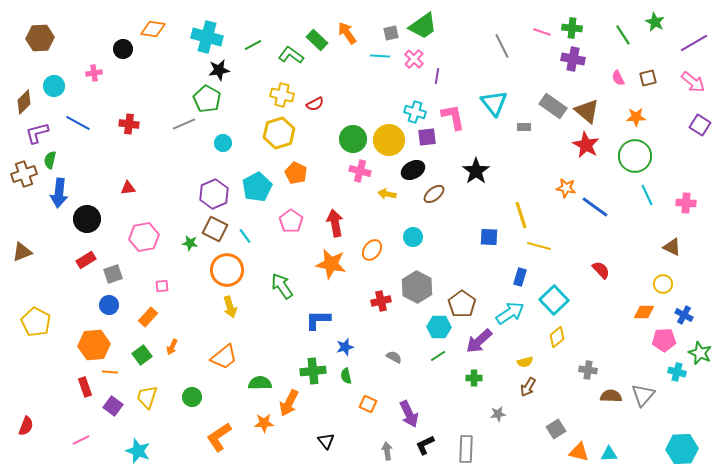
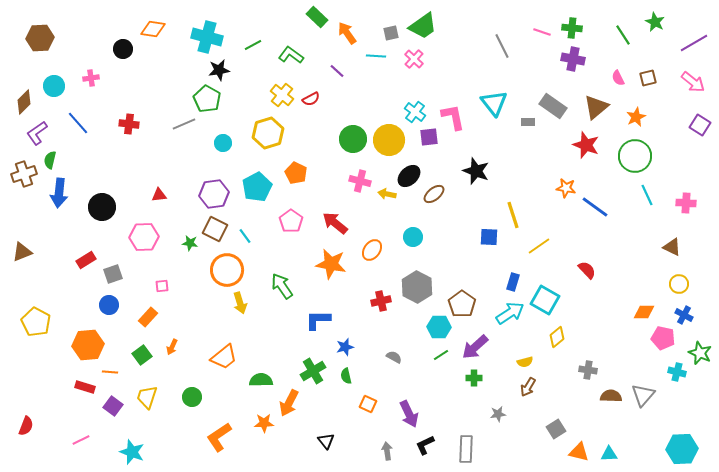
green rectangle at (317, 40): moved 23 px up
cyan line at (380, 56): moved 4 px left
pink cross at (94, 73): moved 3 px left, 5 px down
purple line at (437, 76): moved 100 px left, 5 px up; rotated 56 degrees counterclockwise
yellow cross at (282, 95): rotated 25 degrees clockwise
red semicircle at (315, 104): moved 4 px left, 5 px up
brown triangle at (587, 111): moved 9 px right, 4 px up; rotated 40 degrees clockwise
cyan cross at (415, 112): rotated 20 degrees clockwise
orange star at (636, 117): rotated 24 degrees counterclockwise
blue line at (78, 123): rotated 20 degrees clockwise
gray rectangle at (524, 127): moved 4 px right, 5 px up
purple L-shape at (37, 133): rotated 20 degrees counterclockwise
yellow hexagon at (279, 133): moved 11 px left
purple square at (427, 137): moved 2 px right
red star at (586, 145): rotated 8 degrees counterclockwise
black ellipse at (413, 170): moved 4 px left, 6 px down; rotated 15 degrees counterclockwise
pink cross at (360, 171): moved 10 px down
black star at (476, 171): rotated 16 degrees counterclockwise
red triangle at (128, 188): moved 31 px right, 7 px down
purple hexagon at (214, 194): rotated 16 degrees clockwise
yellow line at (521, 215): moved 8 px left
black circle at (87, 219): moved 15 px right, 12 px up
red arrow at (335, 223): rotated 40 degrees counterclockwise
pink hexagon at (144, 237): rotated 8 degrees clockwise
yellow line at (539, 246): rotated 50 degrees counterclockwise
red semicircle at (601, 270): moved 14 px left
blue rectangle at (520, 277): moved 7 px left, 5 px down
yellow circle at (663, 284): moved 16 px right
cyan square at (554, 300): moved 9 px left; rotated 16 degrees counterclockwise
yellow arrow at (230, 307): moved 10 px right, 4 px up
pink pentagon at (664, 340): moved 1 px left, 2 px up; rotated 15 degrees clockwise
purple arrow at (479, 341): moved 4 px left, 6 px down
orange hexagon at (94, 345): moved 6 px left
green line at (438, 356): moved 3 px right, 1 px up
green cross at (313, 371): rotated 25 degrees counterclockwise
green semicircle at (260, 383): moved 1 px right, 3 px up
red rectangle at (85, 387): rotated 54 degrees counterclockwise
cyan star at (138, 451): moved 6 px left, 1 px down
